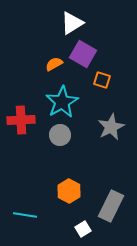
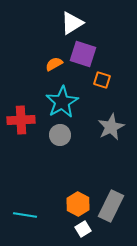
purple square: rotated 12 degrees counterclockwise
orange hexagon: moved 9 px right, 13 px down
